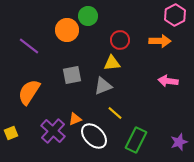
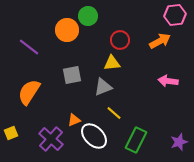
pink hexagon: rotated 20 degrees clockwise
orange arrow: rotated 30 degrees counterclockwise
purple line: moved 1 px down
gray triangle: moved 1 px down
yellow line: moved 1 px left
orange triangle: moved 1 px left, 1 px down
purple cross: moved 2 px left, 8 px down
